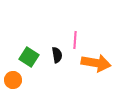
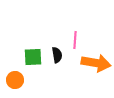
green square: moved 4 px right; rotated 36 degrees counterclockwise
orange circle: moved 2 px right
